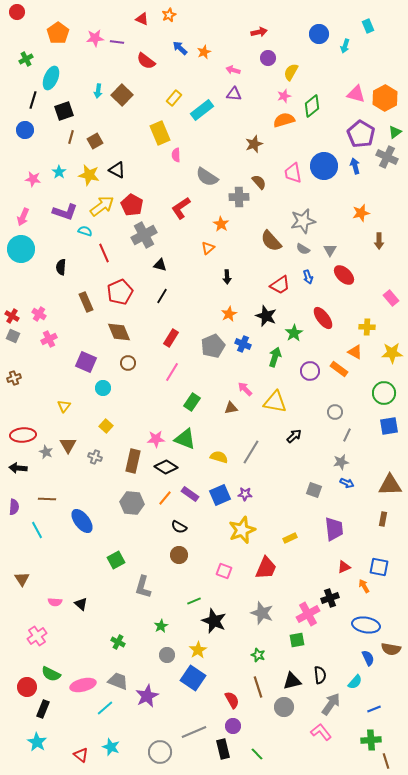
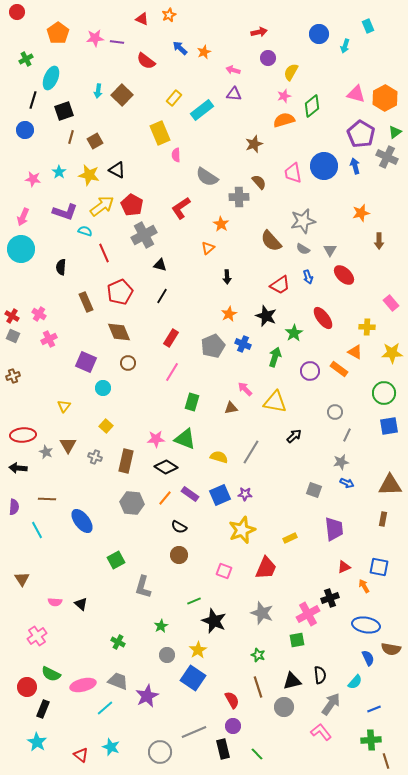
pink rectangle at (391, 298): moved 5 px down
brown cross at (14, 378): moved 1 px left, 2 px up
green rectangle at (192, 402): rotated 18 degrees counterclockwise
brown rectangle at (133, 461): moved 7 px left
